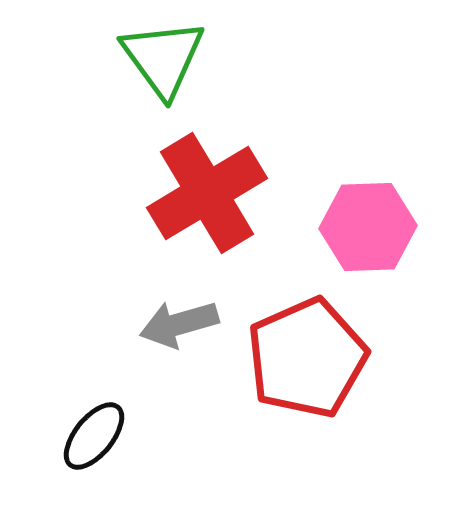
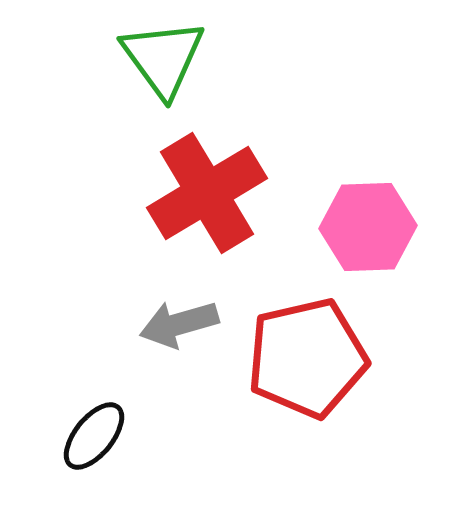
red pentagon: rotated 11 degrees clockwise
